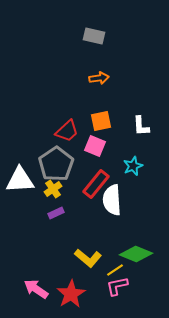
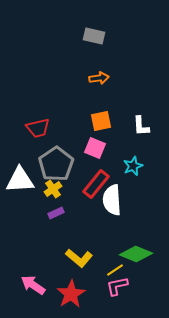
red trapezoid: moved 29 px left, 3 px up; rotated 30 degrees clockwise
pink square: moved 2 px down
yellow L-shape: moved 9 px left
pink arrow: moved 3 px left, 4 px up
